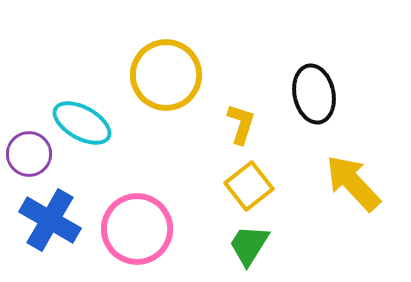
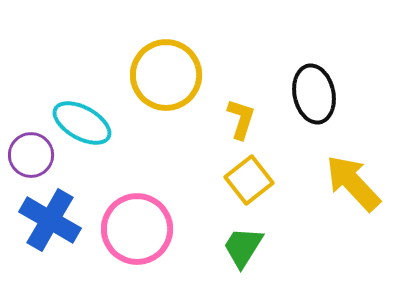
yellow L-shape: moved 5 px up
purple circle: moved 2 px right, 1 px down
yellow square: moved 6 px up
green trapezoid: moved 6 px left, 2 px down
